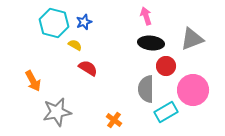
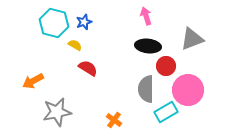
black ellipse: moved 3 px left, 3 px down
orange arrow: rotated 90 degrees clockwise
pink circle: moved 5 px left
